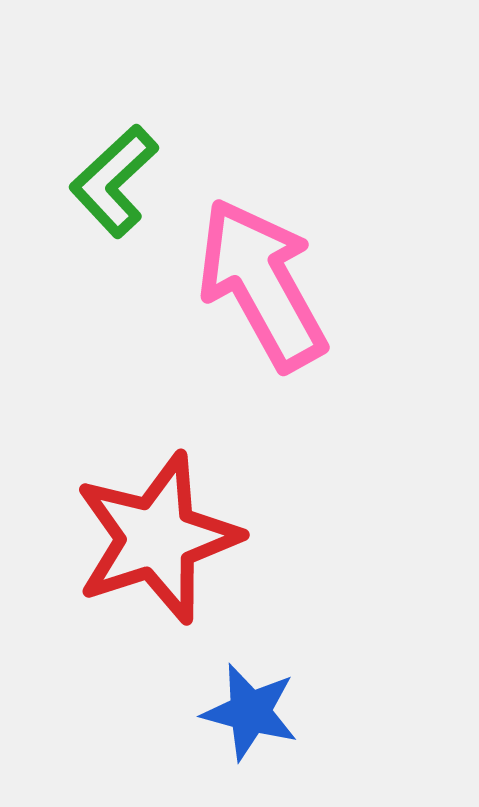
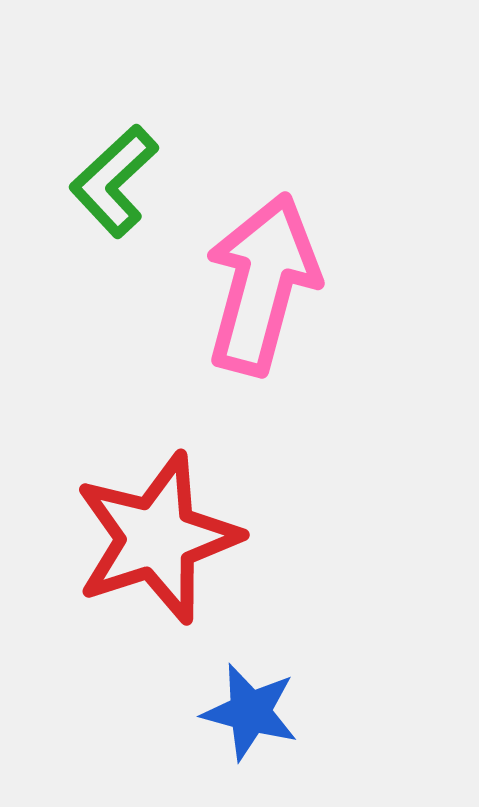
pink arrow: rotated 44 degrees clockwise
